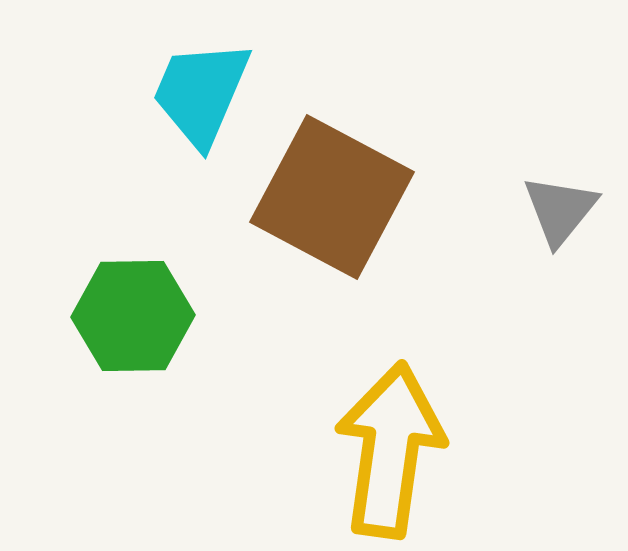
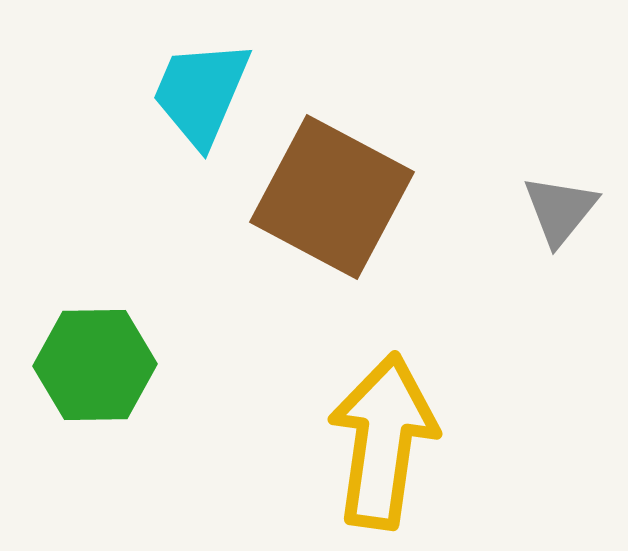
green hexagon: moved 38 px left, 49 px down
yellow arrow: moved 7 px left, 9 px up
